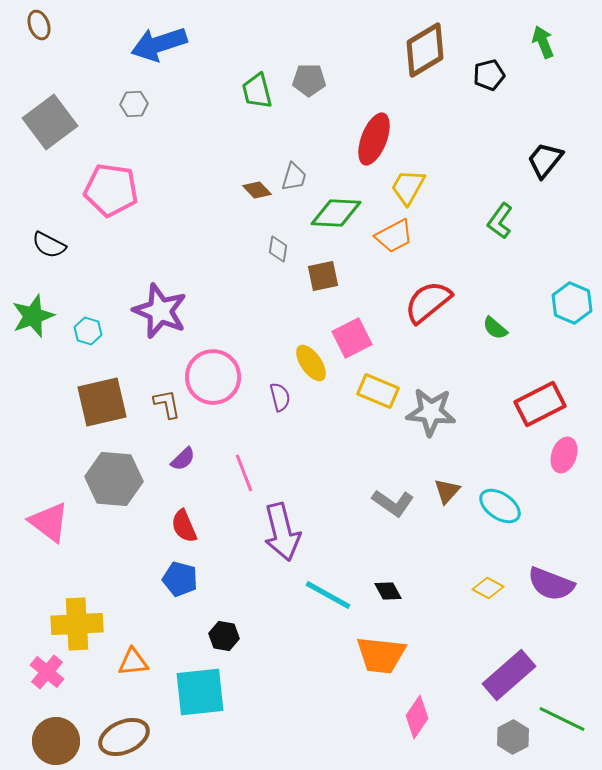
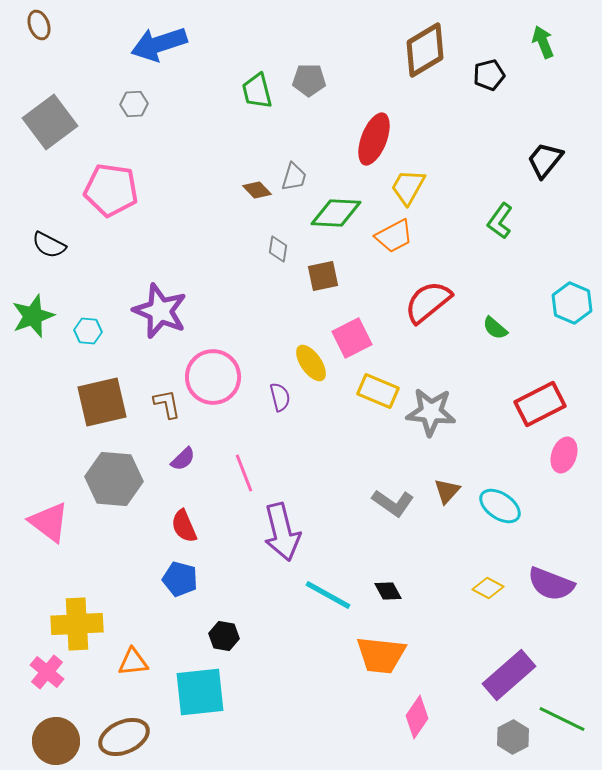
cyan hexagon at (88, 331): rotated 12 degrees counterclockwise
